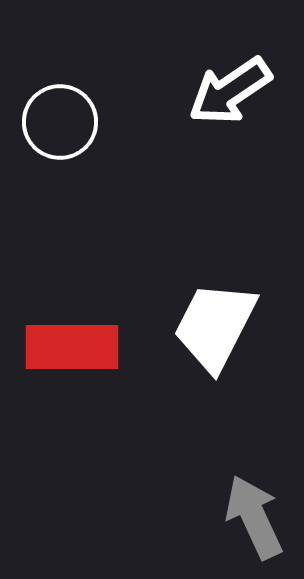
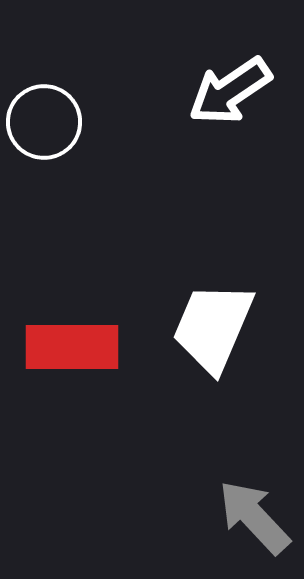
white circle: moved 16 px left
white trapezoid: moved 2 px left, 1 px down; rotated 4 degrees counterclockwise
gray arrow: rotated 18 degrees counterclockwise
